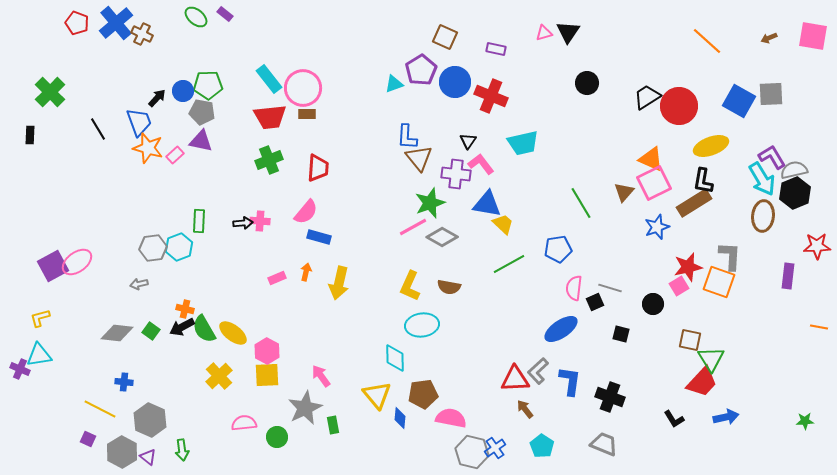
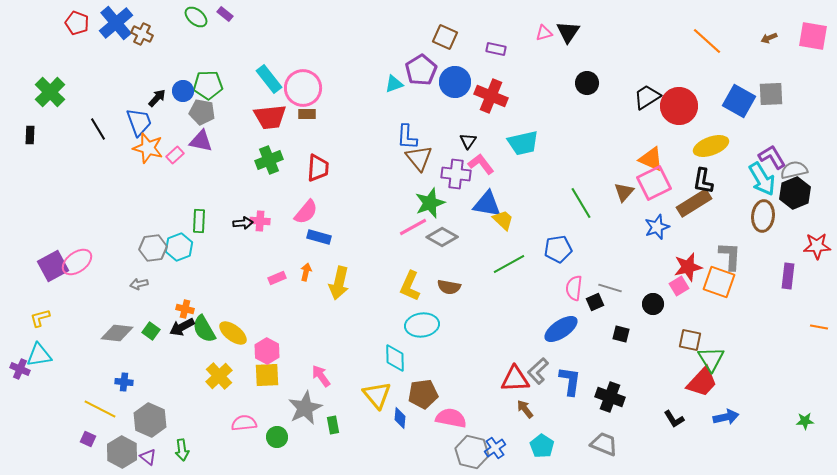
yellow trapezoid at (503, 224): moved 4 px up
